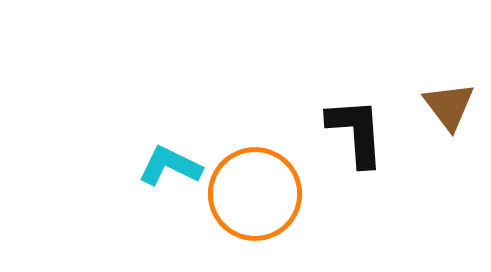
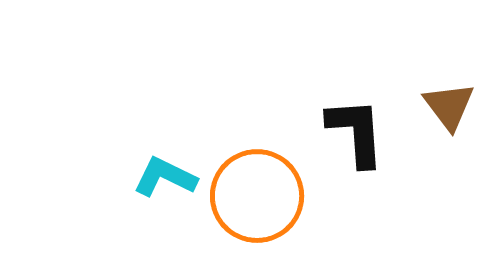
cyan L-shape: moved 5 px left, 11 px down
orange circle: moved 2 px right, 2 px down
